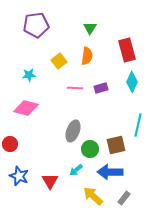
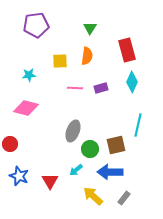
yellow square: moved 1 px right; rotated 35 degrees clockwise
